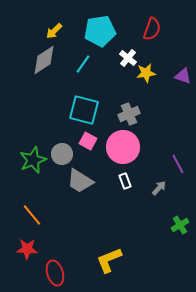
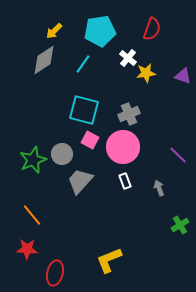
pink square: moved 2 px right, 1 px up
purple line: moved 9 px up; rotated 18 degrees counterclockwise
gray trapezoid: rotated 100 degrees clockwise
gray arrow: rotated 63 degrees counterclockwise
red ellipse: rotated 30 degrees clockwise
